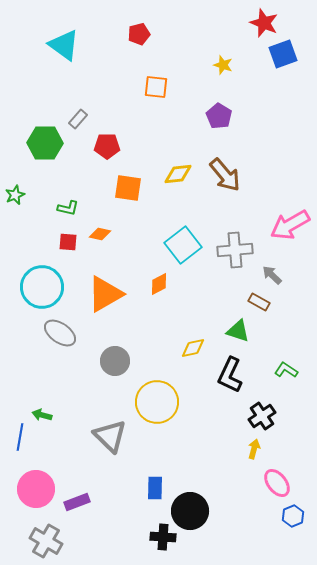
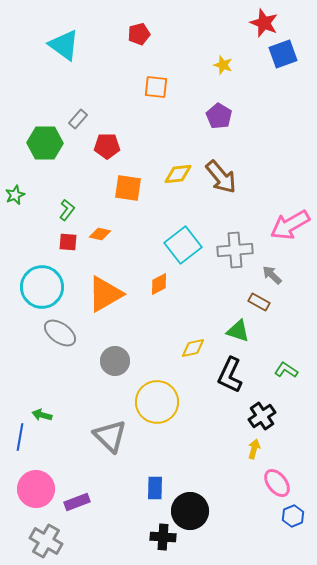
brown arrow at (225, 175): moved 4 px left, 2 px down
green L-shape at (68, 208): moved 1 px left, 2 px down; rotated 65 degrees counterclockwise
